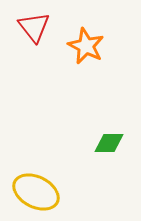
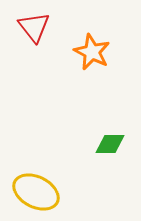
orange star: moved 6 px right, 6 px down
green diamond: moved 1 px right, 1 px down
